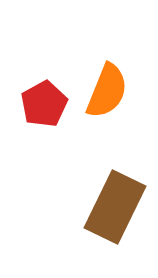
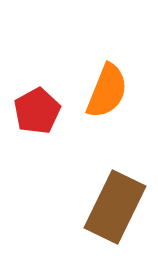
red pentagon: moved 7 px left, 7 px down
